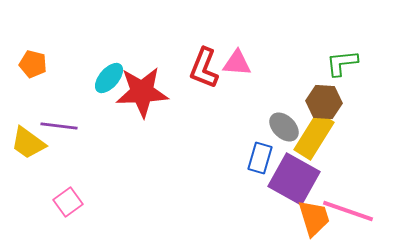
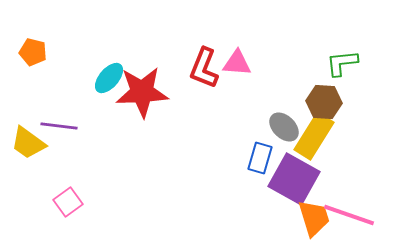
orange pentagon: moved 12 px up
pink line: moved 1 px right, 4 px down
